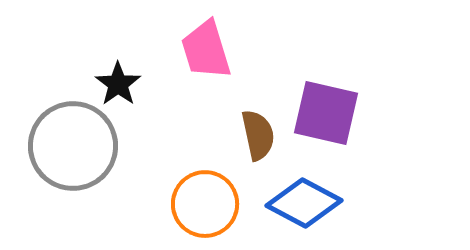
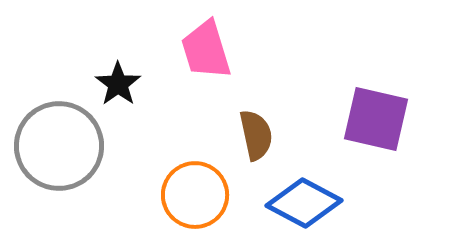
purple square: moved 50 px right, 6 px down
brown semicircle: moved 2 px left
gray circle: moved 14 px left
orange circle: moved 10 px left, 9 px up
